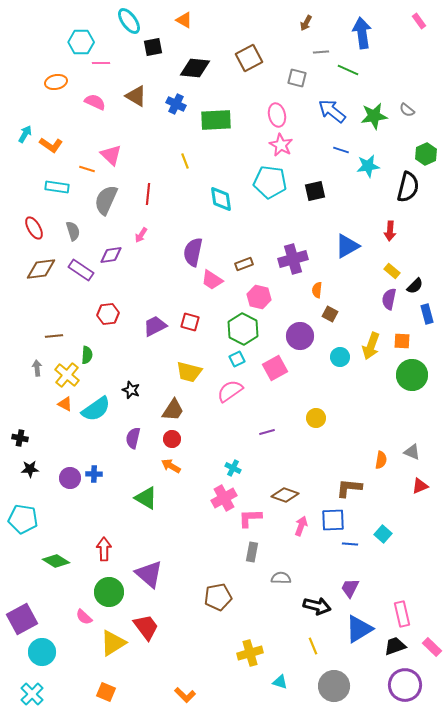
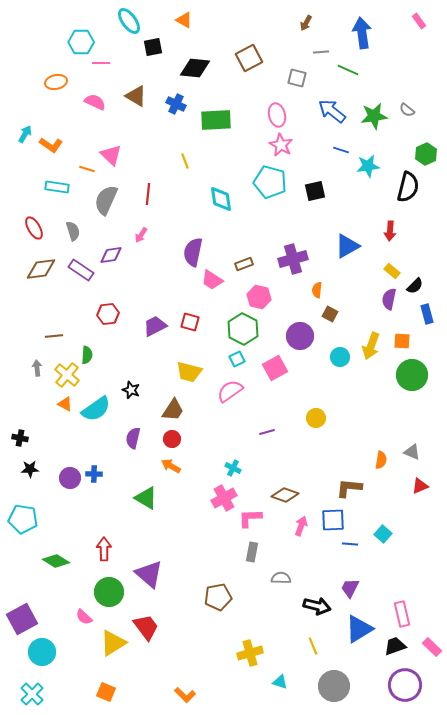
cyan pentagon at (270, 182): rotated 8 degrees clockwise
